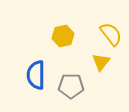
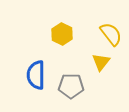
yellow hexagon: moved 1 px left, 2 px up; rotated 20 degrees counterclockwise
